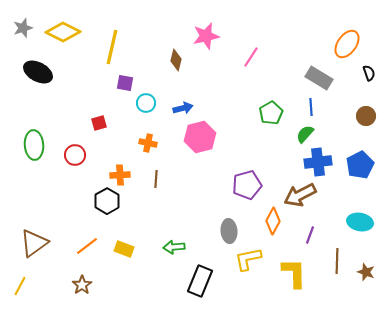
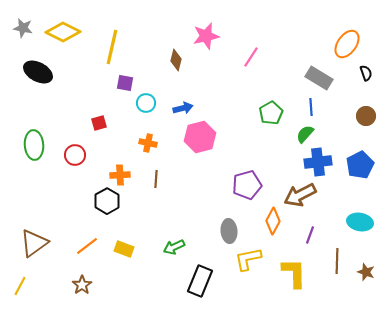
gray star at (23, 28): rotated 30 degrees clockwise
black semicircle at (369, 73): moved 3 px left
green arrow at (174, 247): rotated 20 degrees counterclockwise
